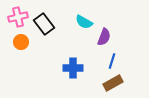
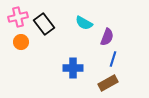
cyan semicircle: moved 1 px down
purple semicircle: moved 3 px right
blue line: moved 1 px right, 2 px up
brown rectangle: moved 5 px left
